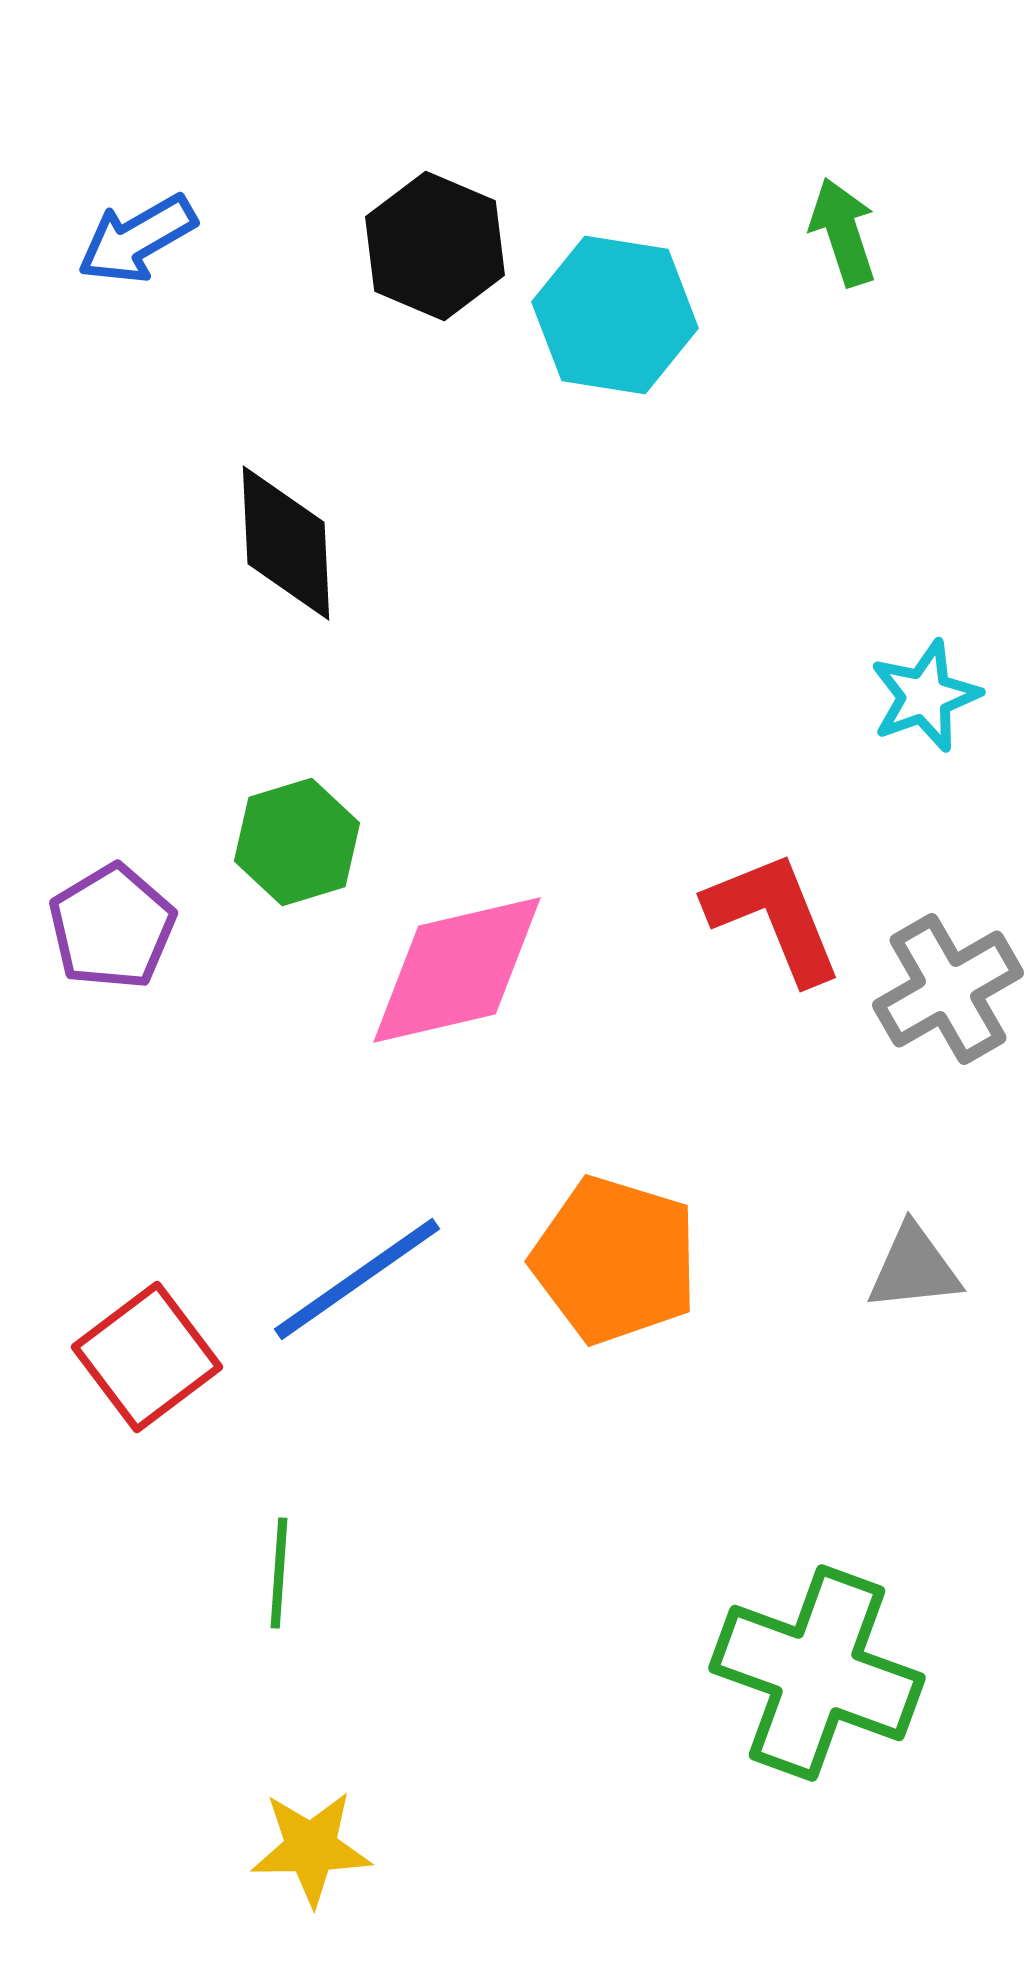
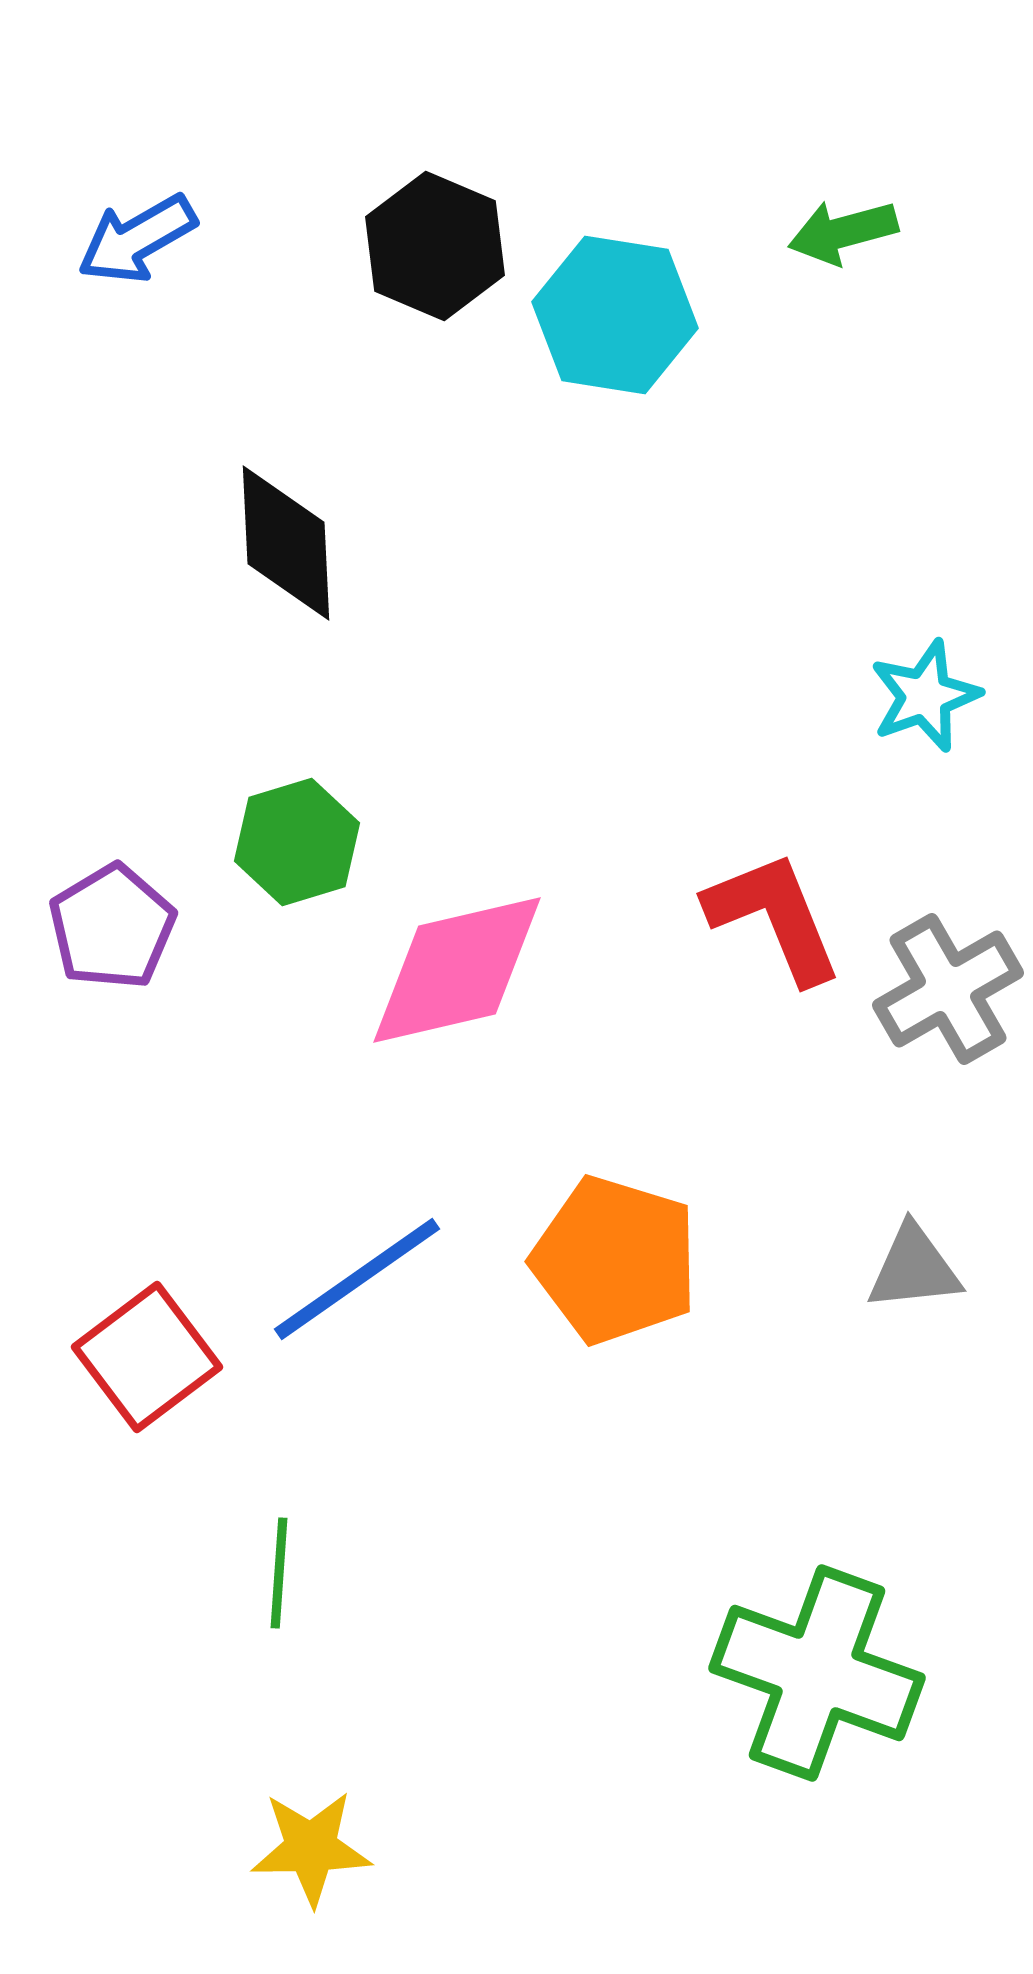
green arrow: rotated 87 degrees counterclockwise
